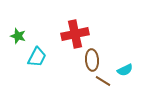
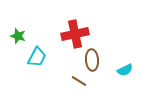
brown line: moved 24 px left
